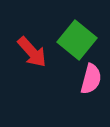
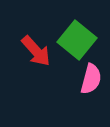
red arrow: moved 4 px right, 1 px up
